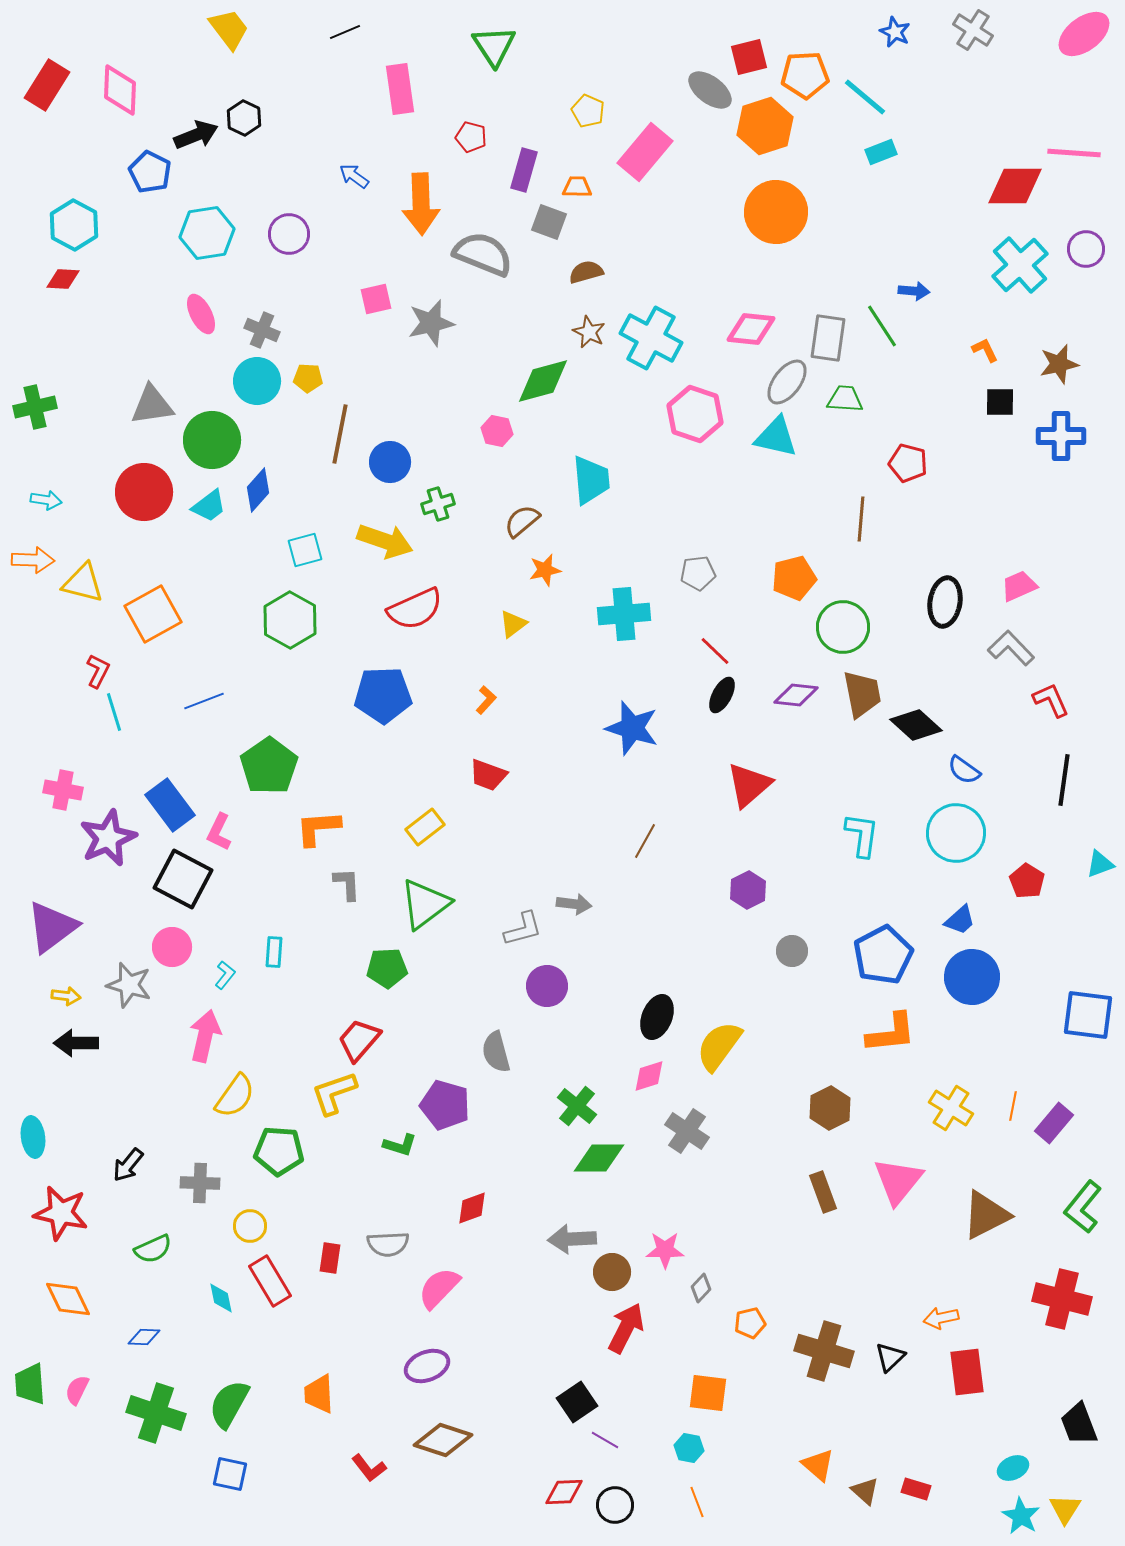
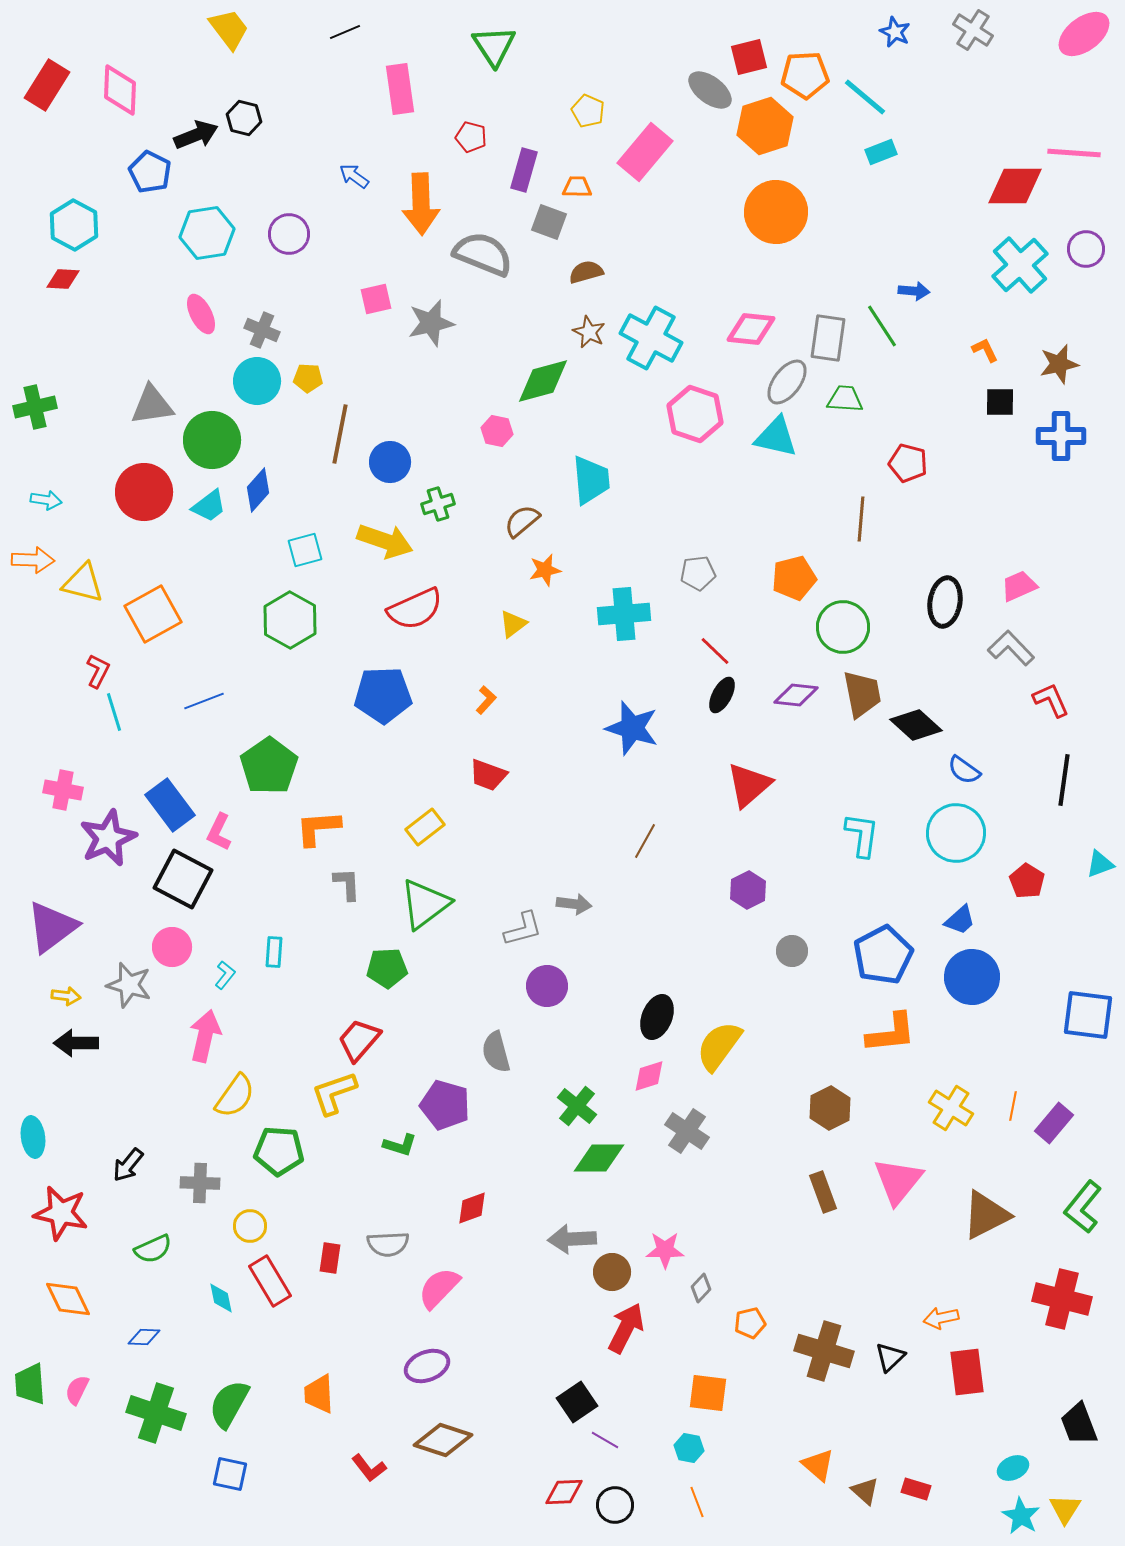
black hexagon at (244, 118): rotated 12 degrees counterclockwise
